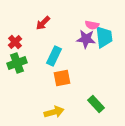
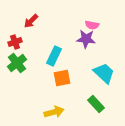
red arrow: moved 12 px left, 2 px up
cyan trapezoid: moved 36 px down; rotated 40 degrees counterclockwise
red cross: rotated 24 degrees clockwise
green cross: rotated 18 degrees counterclockwise
